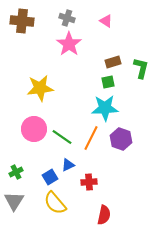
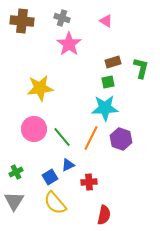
gray cross: moved 5 px left
green line: rotated 15 degrees clockwise
